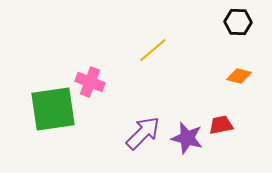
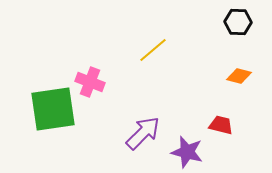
red trapezoid: rotated 25 degrees clockwise
purple star: moved 14 px down
